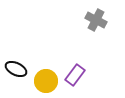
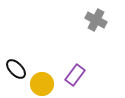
black ellipse: rotated 20 degrees clockwise
yellow circle: moved 4 px left, 3 px down
